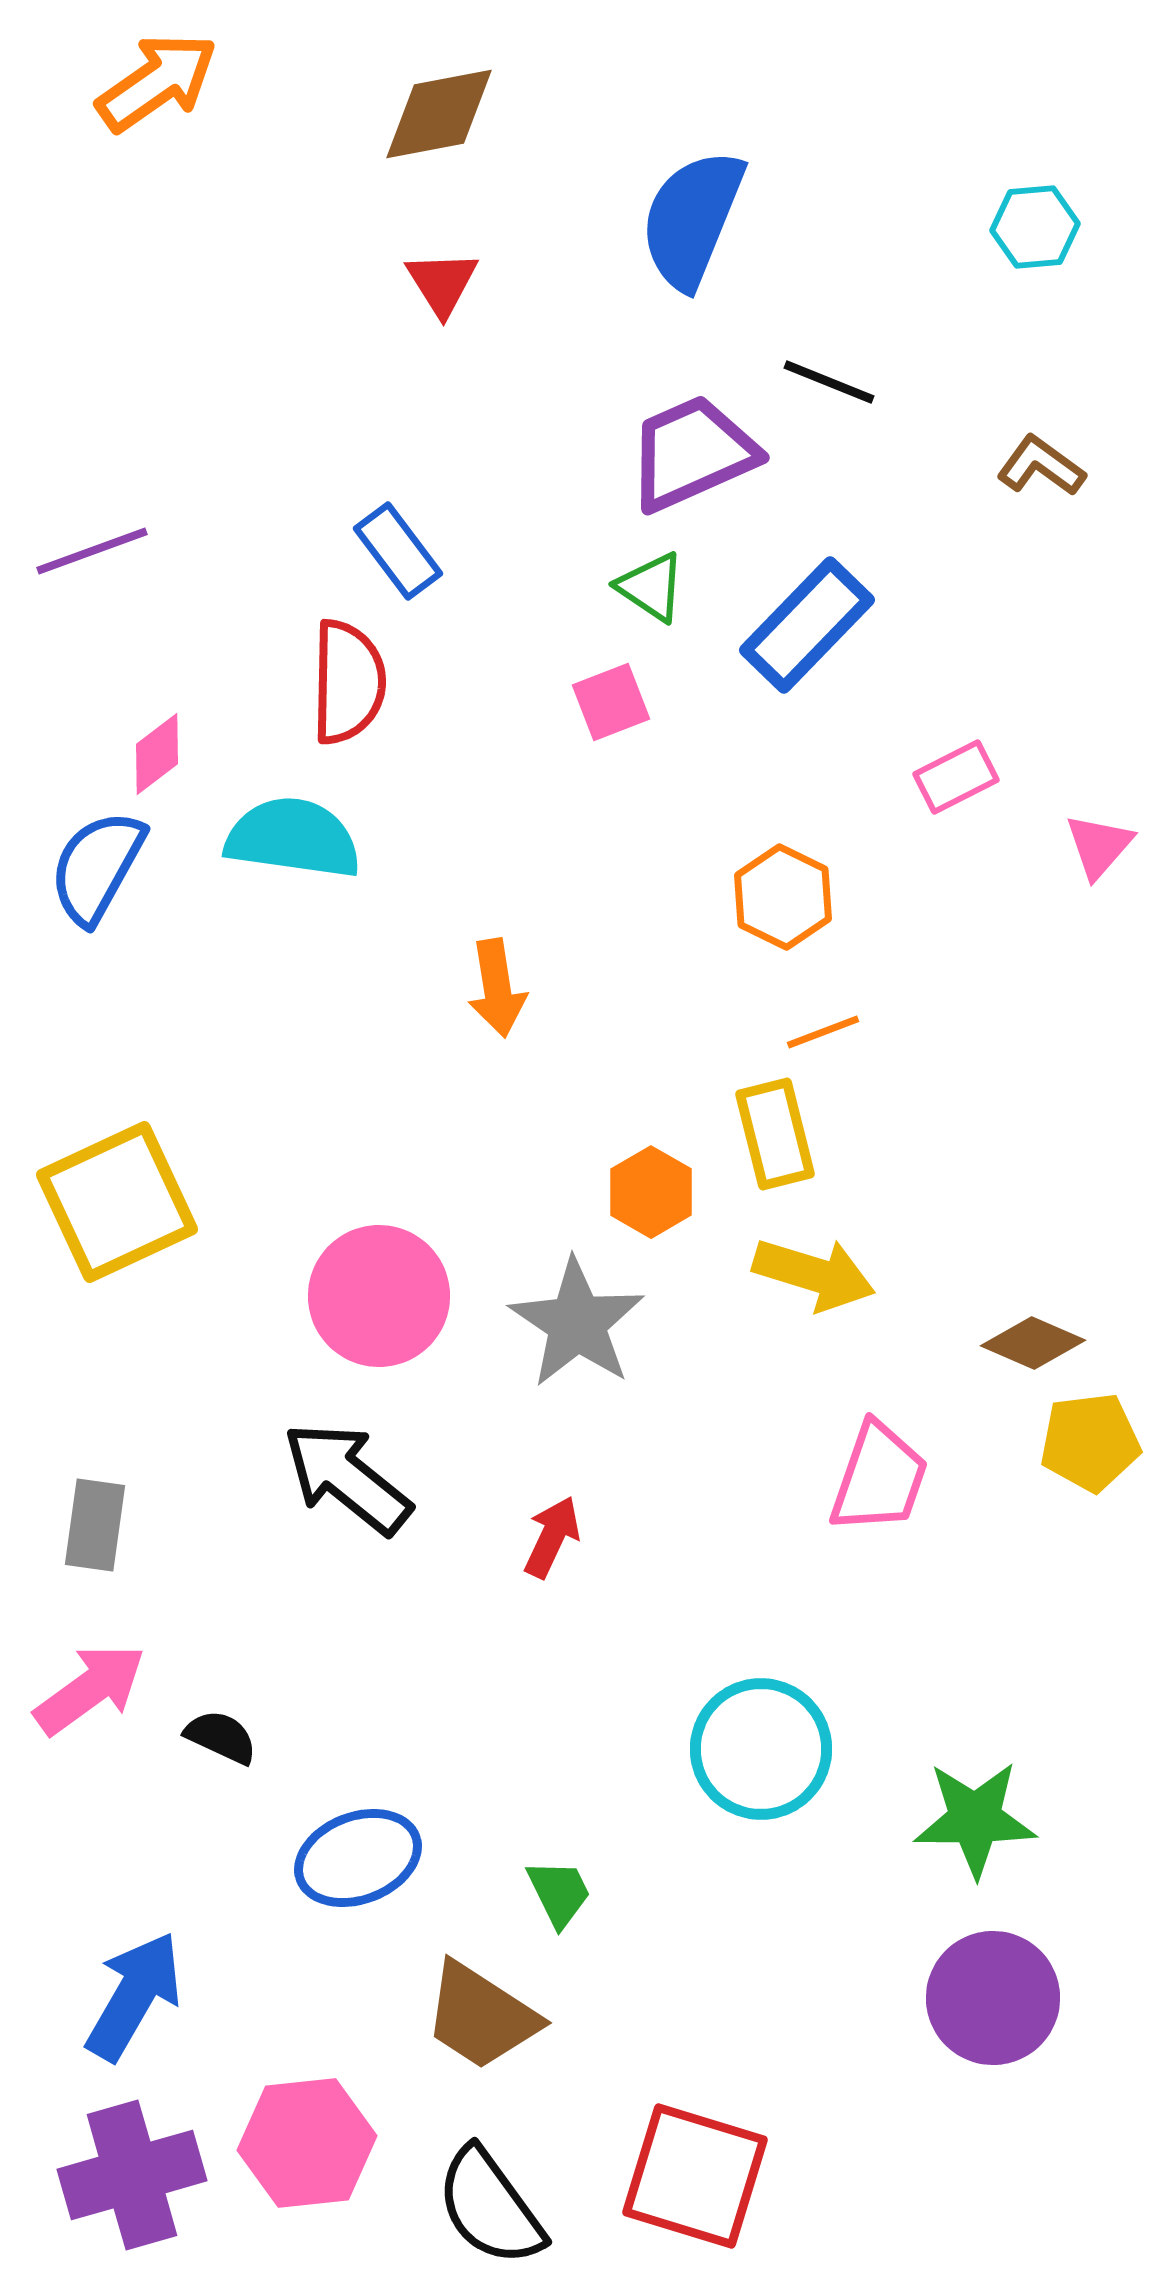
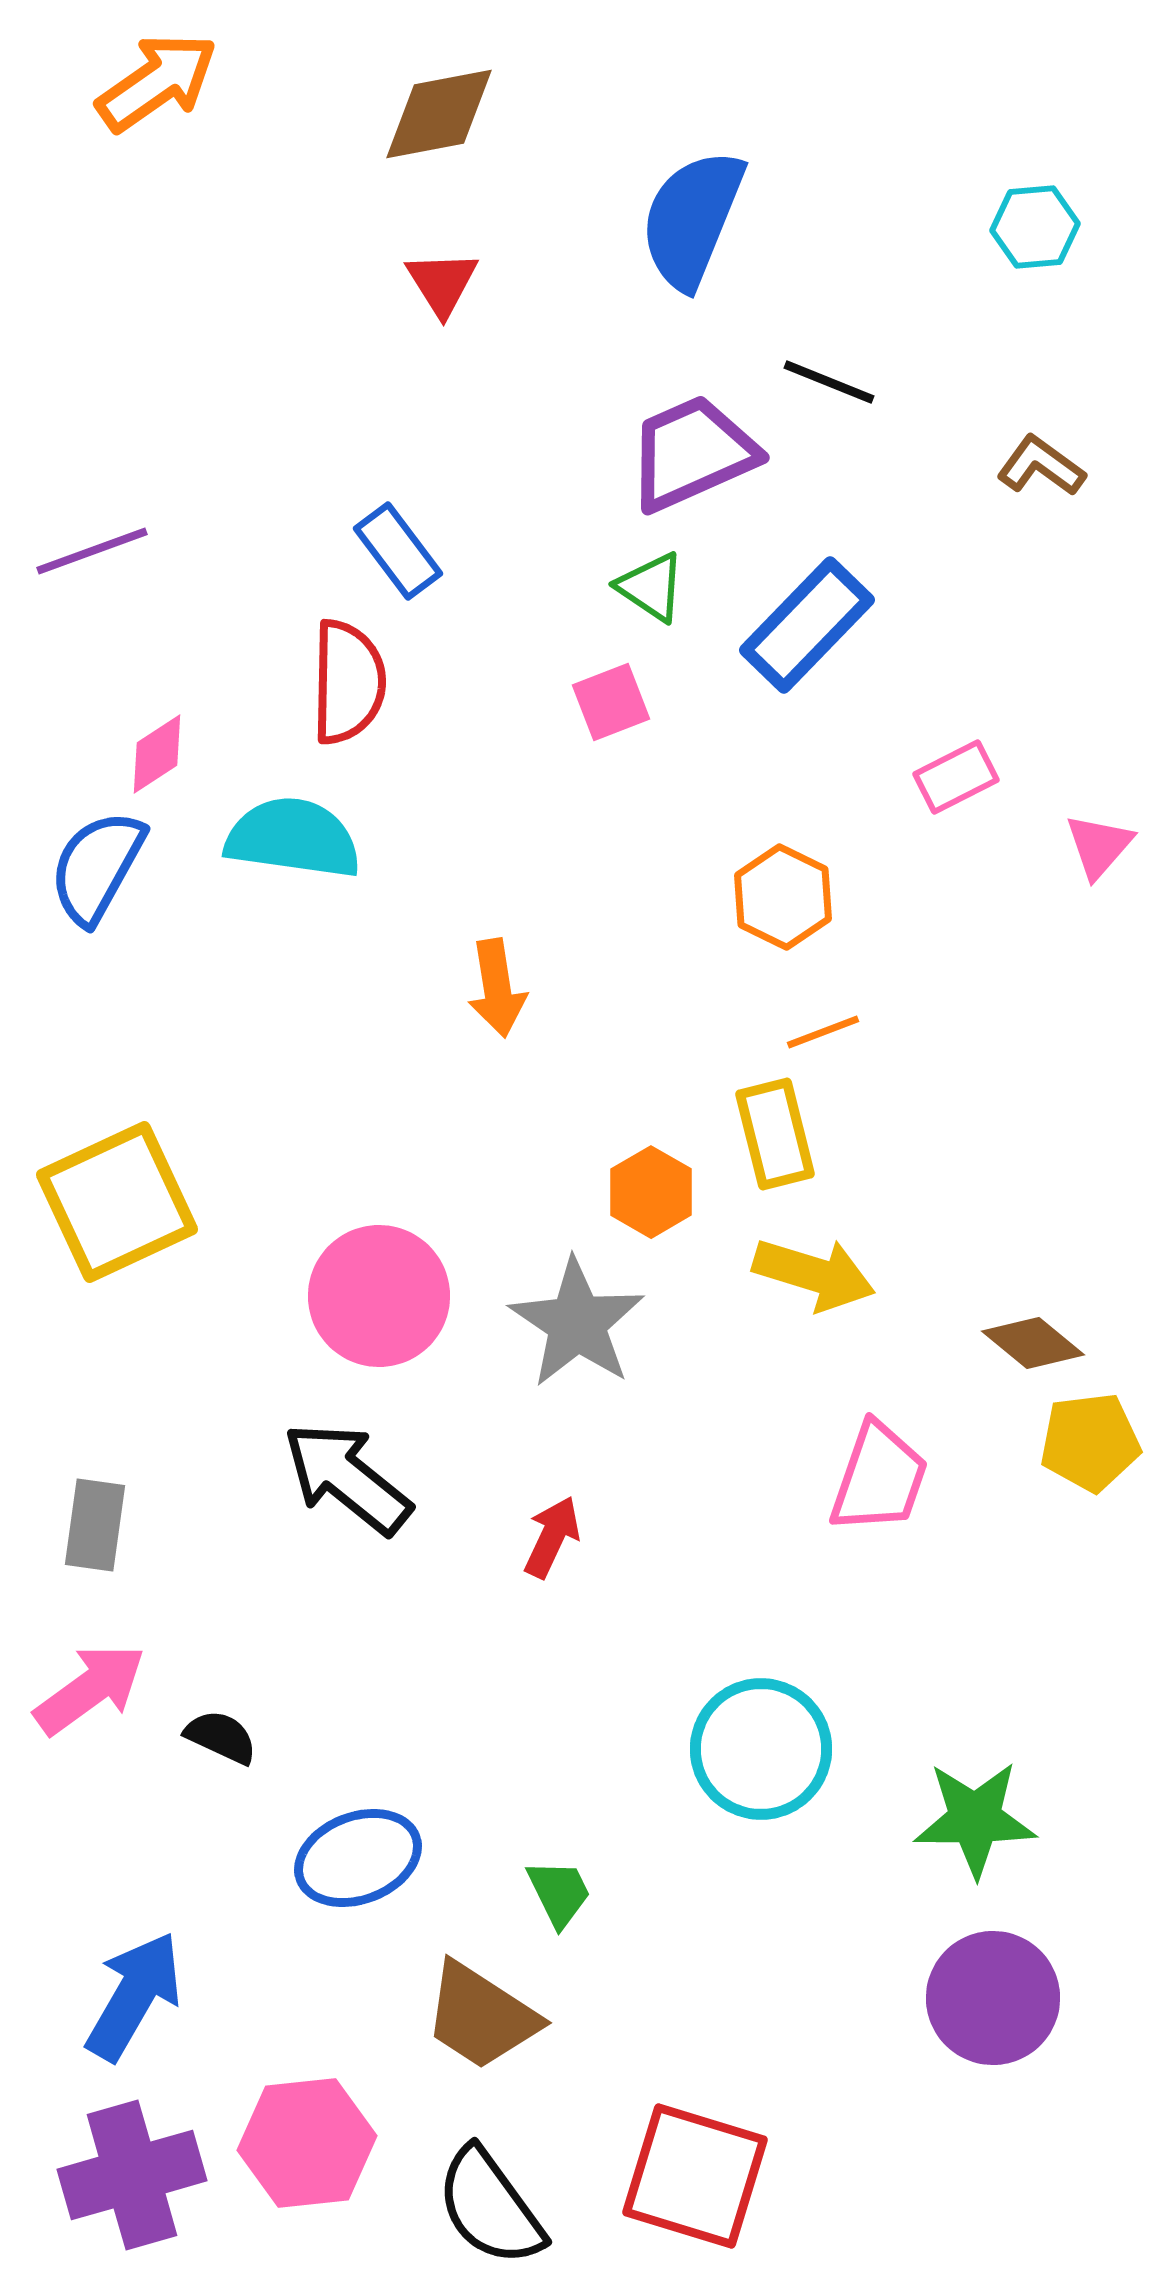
pink diamond at (157, 754): rotated 4 degrees clockwise
brown diamond at (1033, 1343): rotated 16 degrees clockwise
